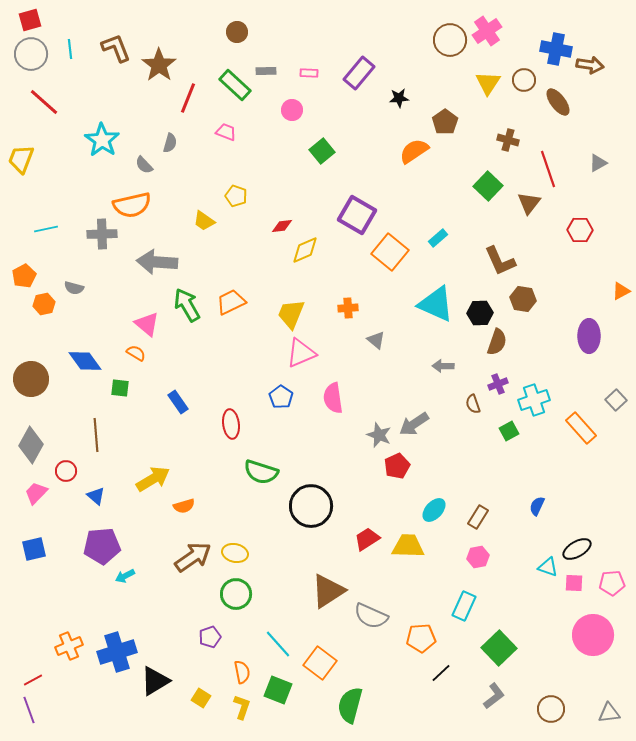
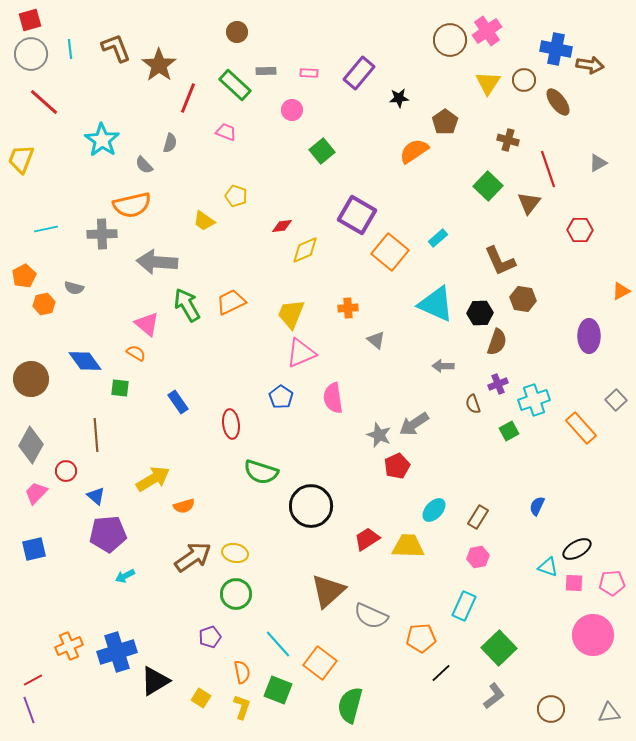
purple pentagon at (102, 546): moved 6 px right, 12 px up
brown triangle at (328, 591): rotated 9 degrees counterclockwise
